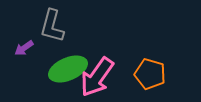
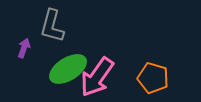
purple arrow: rotated 144 degrees clockwise
green ellipse: rotated 9 degrees counterclockwise
orange pentagon: moved 3 px right, 4 px down
